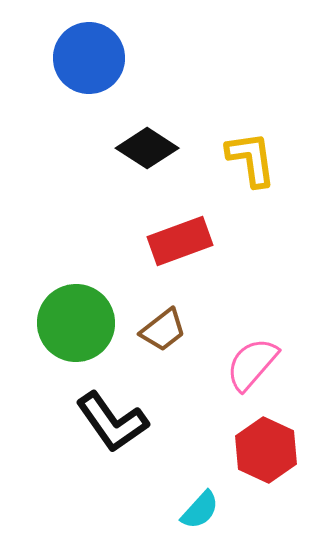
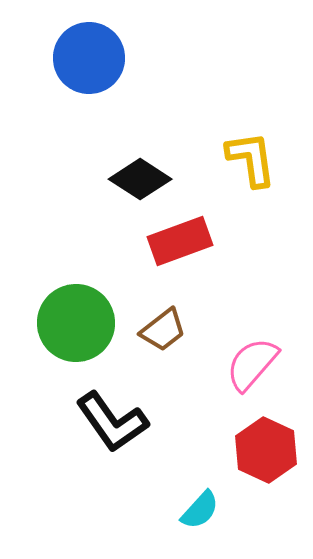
black diamond: moved 7 px left, 31 px down
